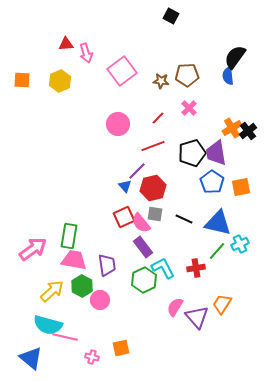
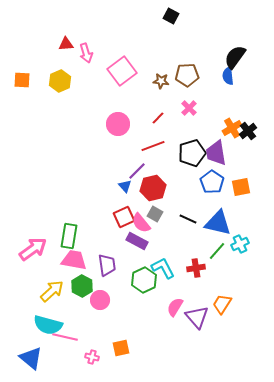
gray square at (155, 214): rotated 21 degrees clockwise
black line at (184, 219): moved 4 px right
purple rectangle at (143, 247): moved 6 px left, 6 px up; rotated 25 degrees counterclockwise
